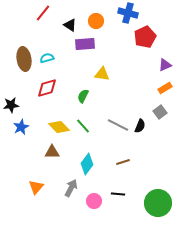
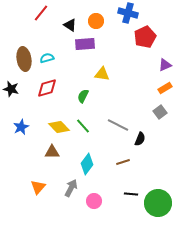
red line: moved 2 px left
black star: moved 16 px up; rotated 21 degrees clockwise
black semicircle: moved 13 px down
orange triangle: moved 2 px right
black line: moved 13 px right
